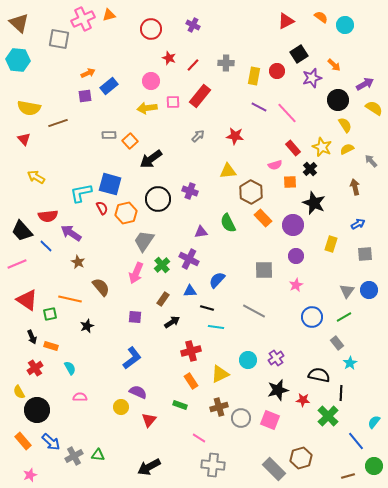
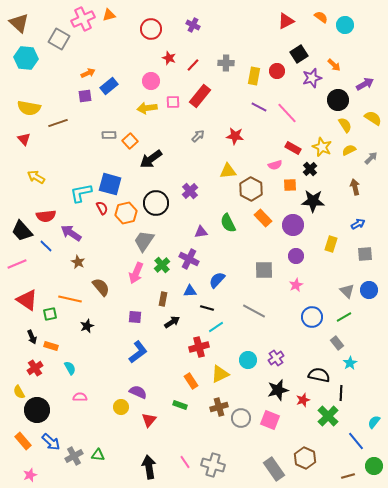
gray square at (59, 39): rotated 20 degrees clockwise
cyan hexagon at (18, 60): moved 8 px right, 2 px up
yellow semicircle at (374, 108): moved 1 px left, 10 px down
red rectangle at (293, 148): rotated 21 degrees counterclockwise
yellow semicircle at (347, 149): moved 2 px right, 1 px down
gray arrow at (371, 161): moved 3 px up; rotated 88 degrees clockwise
orange square at (290, 182): moved 3 px down
purple cross at (190, 191): rotated 28 degrees clockwise
brown hexagon at (251, 192): moved 3 px up
black circle at (158, 199): moved 2 px left, 4 px down
black star at (314, 203): moved 1 px left, 2 px up; rotated 20 degrees counterclockwise
red semicircle at (48, 216): moved 2 px left
gray triangle at (347, 291): rotated 21 degrees counterclockwise
brown rectangle at (163, 299): rotated 24 degrees counterclockwise
cyan line at (216, 327): rotated 42 degrees counterclockwise
red cross at (191, 351): moved 8 px right, 4 px up
blue L-shape at (132, 358): moved 6 px right, 6 px up
red star at (303, 400): rotated 24 degrees counterclockwise
pink line at (199, 438): moved 14 px left, 24 px down; rotated 24 degrees clockwise
brown hexagon at (301, 458): moved 4 px right; rotated 20 degrees counterclockwise
gray cross at (213, 465): rotated 10 degrees clockwise
black arrow at (149, 467): rotated 110 degrees clockwise
gray rectangle at (274, 469): rotated 10 degrees clockwise
